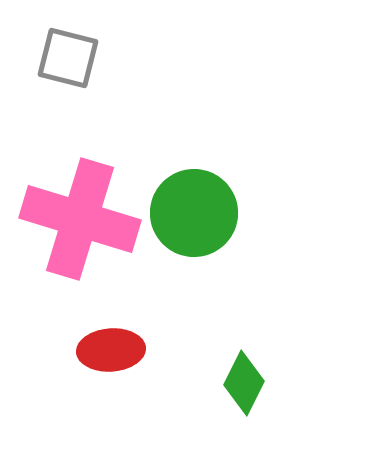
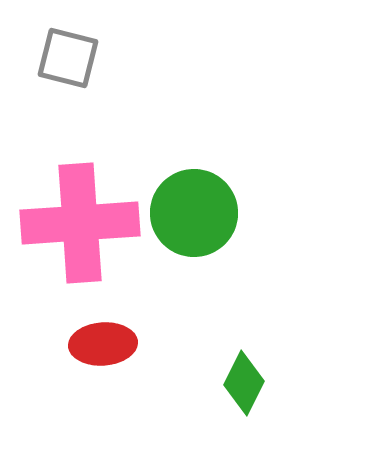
pink cross: moved 4 px down; rotated 21 degrees counterclockwise
red ellipse: moved 8 px left, 6 px up
